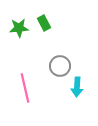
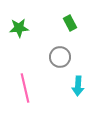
green rectangle: moved 26 px right
gray circle: moved 9 px up
cyan arrow: moved 1 px right, 1 px up
